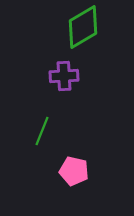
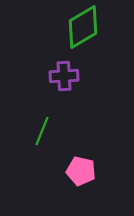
pink pentagon: moved 7 px right
